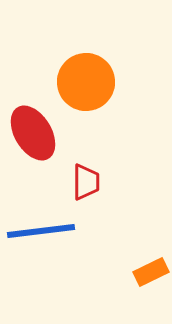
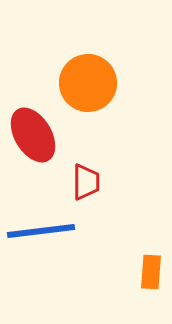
orange circle: moved 2 px right, 1 px down
red ellipse: moved 2 px down
orange rectangle: rotated 60 degrees counterclockwise
